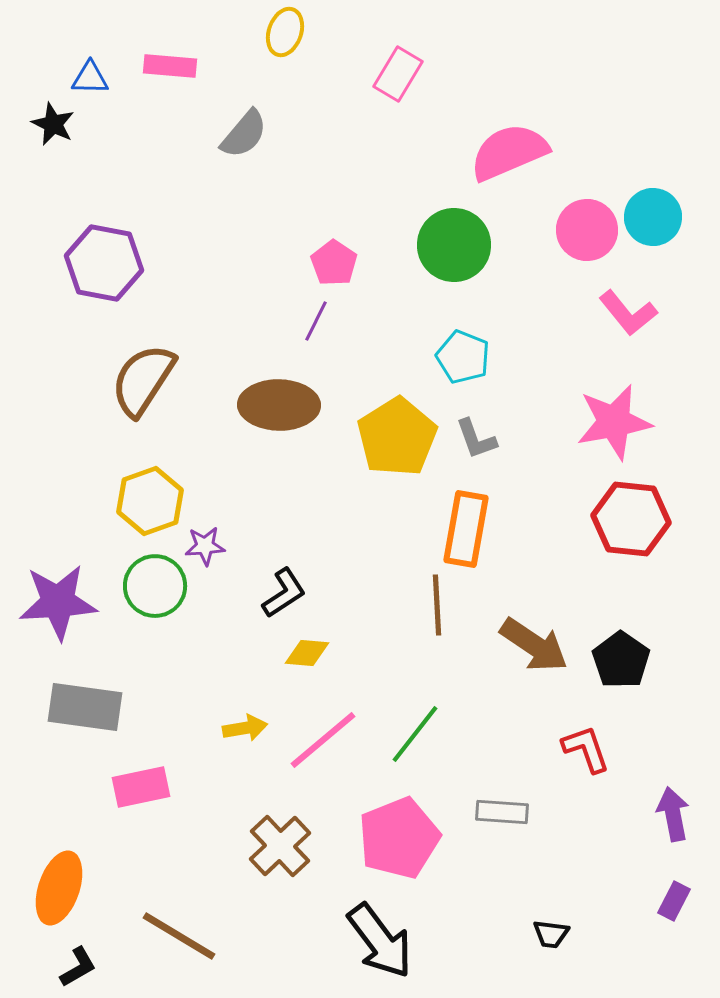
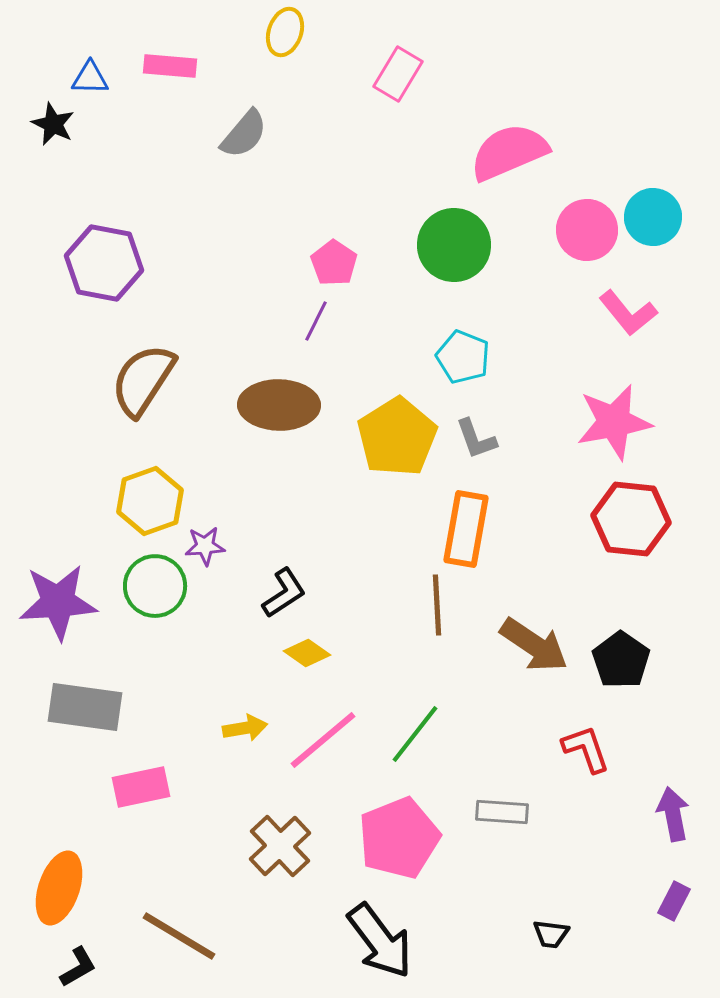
yellow diamond at (307, 653): rotated 30 degrees clockwise
